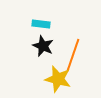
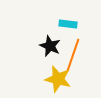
cyan rectangle: moved 27 px right
black star: moved 7 px right
